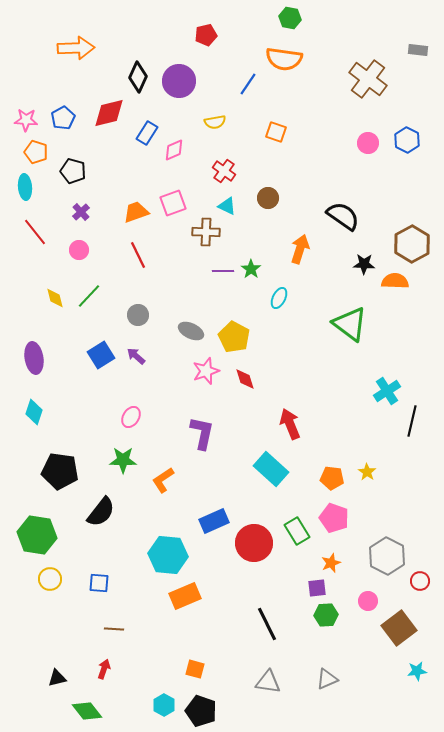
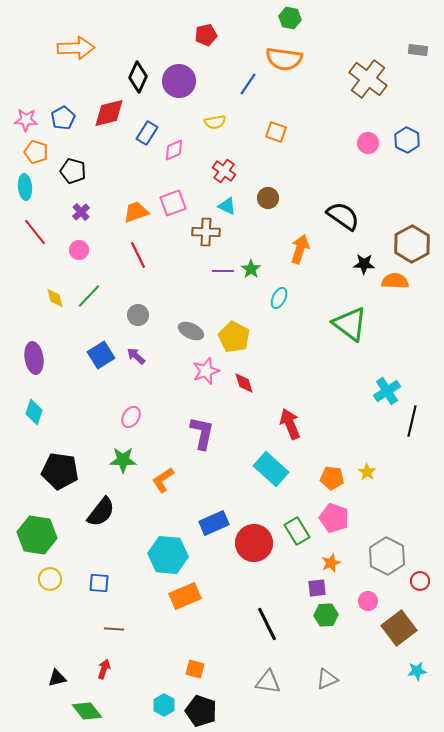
red diamond at (245, 379): moved 1 px left, 4 px down
blue rectangle at (214, 521): moved 2 px down
